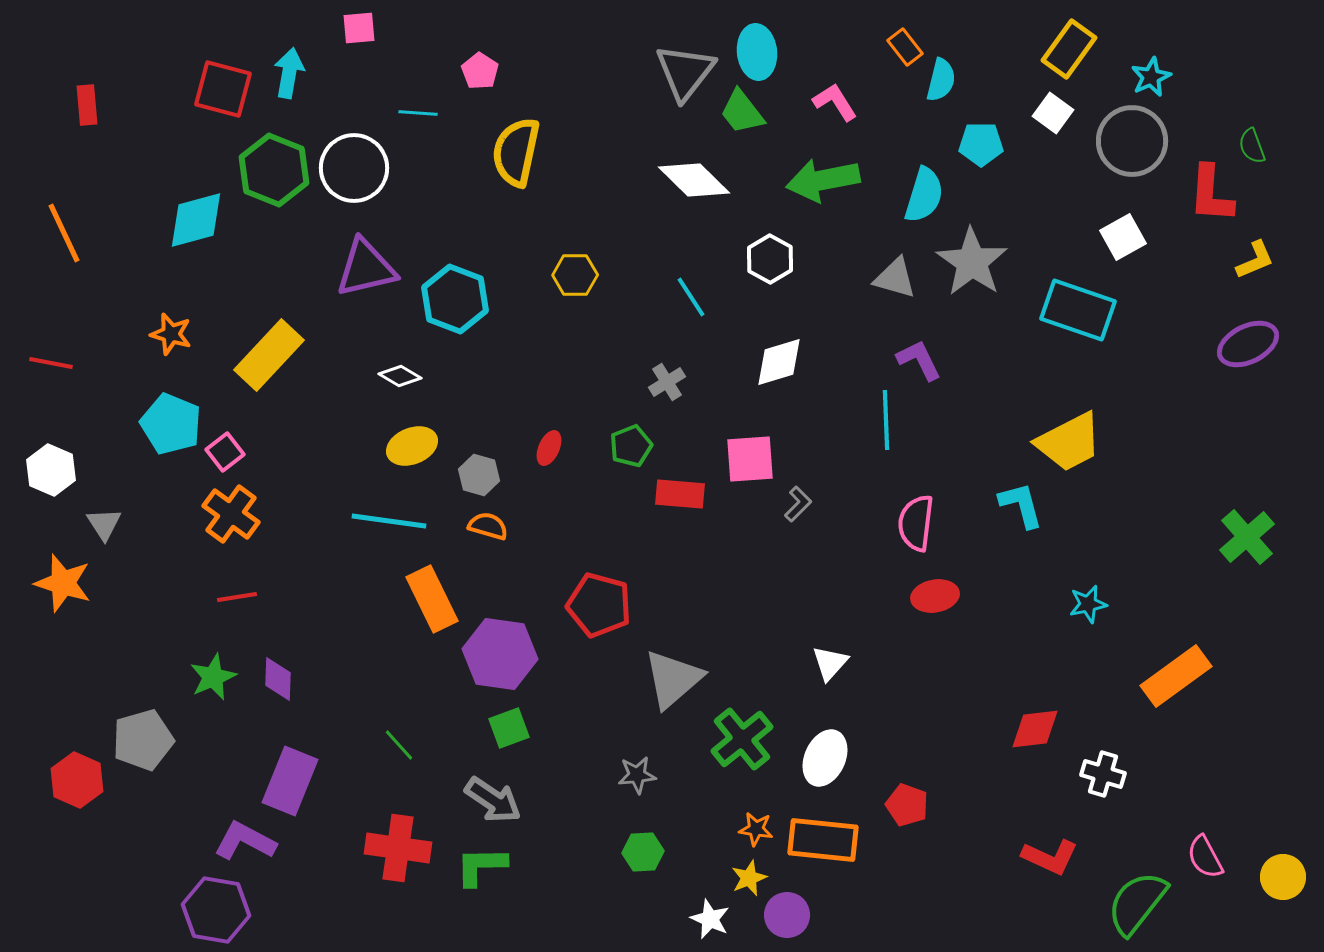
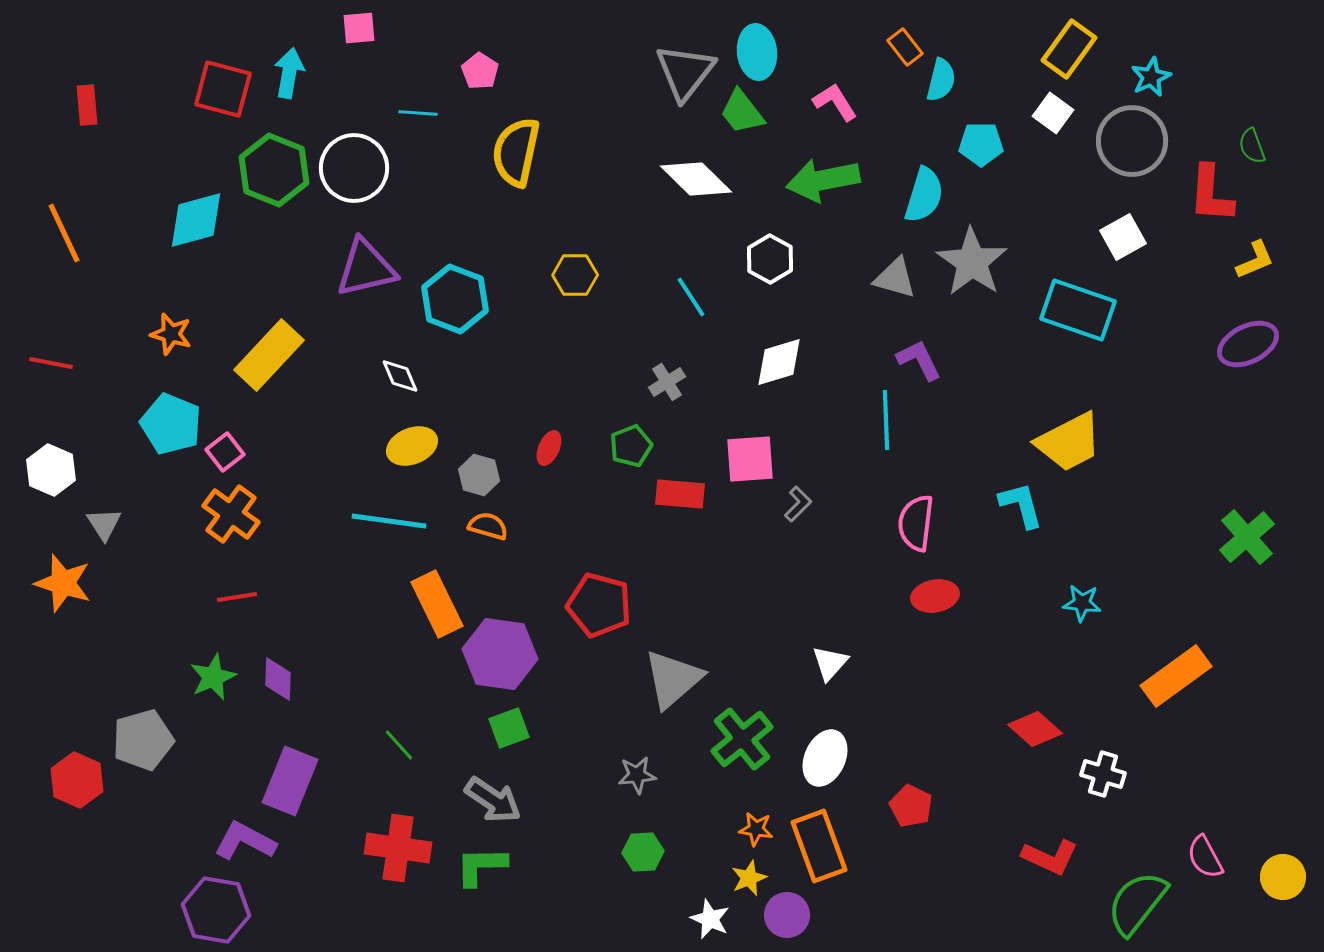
white diamond at (694, 180): moved 2 px right, 1 px up
white diamond at (400, 376): rotated 36 degrees clockwise
orange rectangle at (432, 599): moved 5 px right, 5 px down
cyan star at (1088, 604): moved 6 px left, 1 px up; rotated 18 degrees clockwise
red diamond at (1035, 729): rotated 48 degrees clockwise
red pentagon at (907, 805): moved 4 px right, 1 px down; rotated 6 degrees clockwise
orange rectangle at (823, 840): moved 4 px left, 6 px down; rotated 64 degrees clockwise
